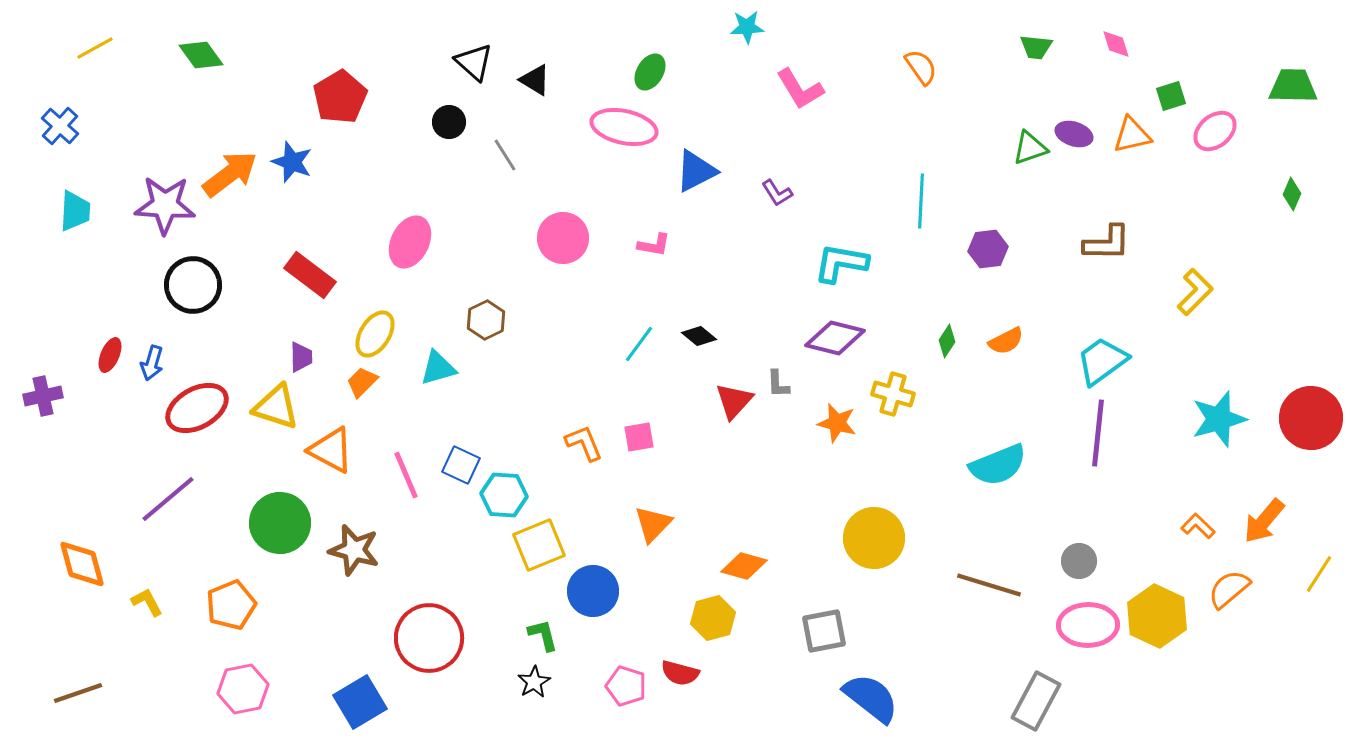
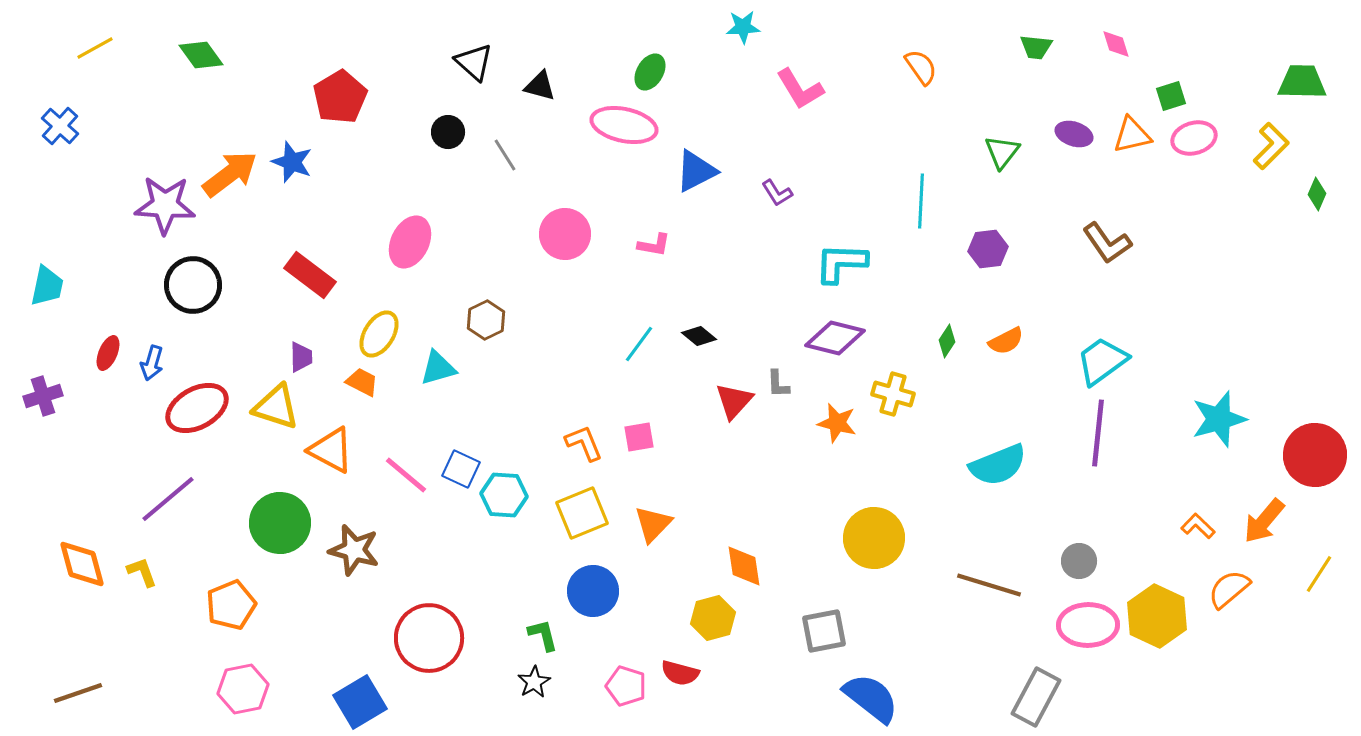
cyan star at (747, 27): moved 4 px left
black triangle at (535, 80): moved 5 px right, 6 px down; rotated 16 degrees counterclockwise
green trapezoid at (1293, 86): moved 9 px right, 4 px up
black circle at (449, 122): moved 1 px left, 10 px down
pink ellipse at (624, 127): moved 2 px up
pink ellipse at (1215, 131): moved 21 px left, 7 px down; rotated 24 degrees clockwise
green triangle at (1030, 148): moved 28 px left, 4 px down; rotated 33 degrees counterclockwise
green diamond at (1292, 194): moved 25 px right
cyan trapezoid at (75, 211): moved 28 px left, 75 px down; rotated 9 degrees clockwise
pink circle at (563, 238): moved 2 px right, 4 px up
brown L-shape at (1107, 243): rotated 54 degrees clockwise
cyan L-shape at (841, 263): rotated 8 degrees counterclockwise
yellow L-shape at (1195, 292): moved 76 px right, 146 px up
yellow ellipse at (375, 334): moved 4 px right
red ellipse at (110, 355): moved 2 px left, 2 px up
orange trapezoid at (362, 382): rotated 72 degrees clockwise
purple cross at (43, 396): rotated 6 degrees counterclockwise
red circle at (1311, 418): moved 4 px right, 37 px down
blue square at (461, 465): moved 4 px down
pink line at (406, 475): rotated 27 degrees counterclockwise
yellow square at (539, 545): moved 43 px right, 32 px up
orange diamond at (744, 566): rotated 66 degrees clockwise
yellow L-shape at (147, 602): moved 5 px left, 30 px up; rotated 8 degrees clockwise
gray rectangle at (1036, 701): moved 4 px up
